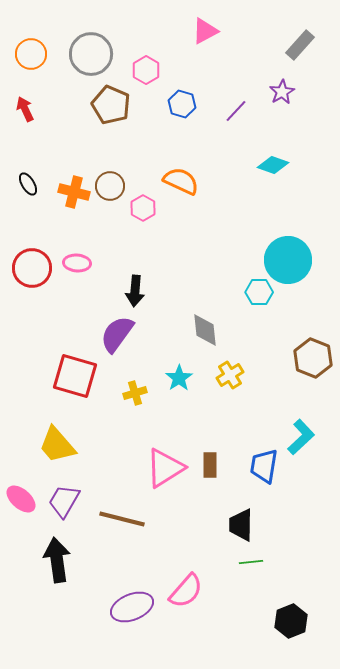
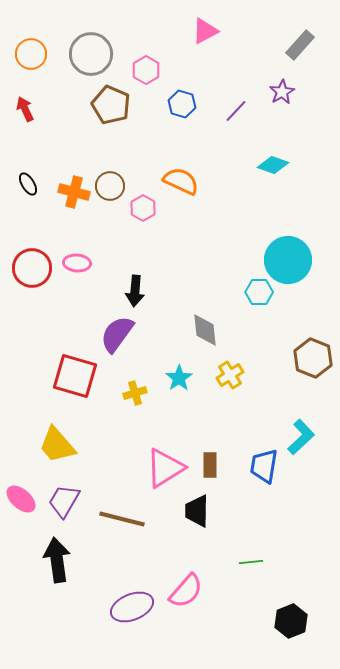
black trapezoid at (241, 525): moved 44 px left, 14 px up
